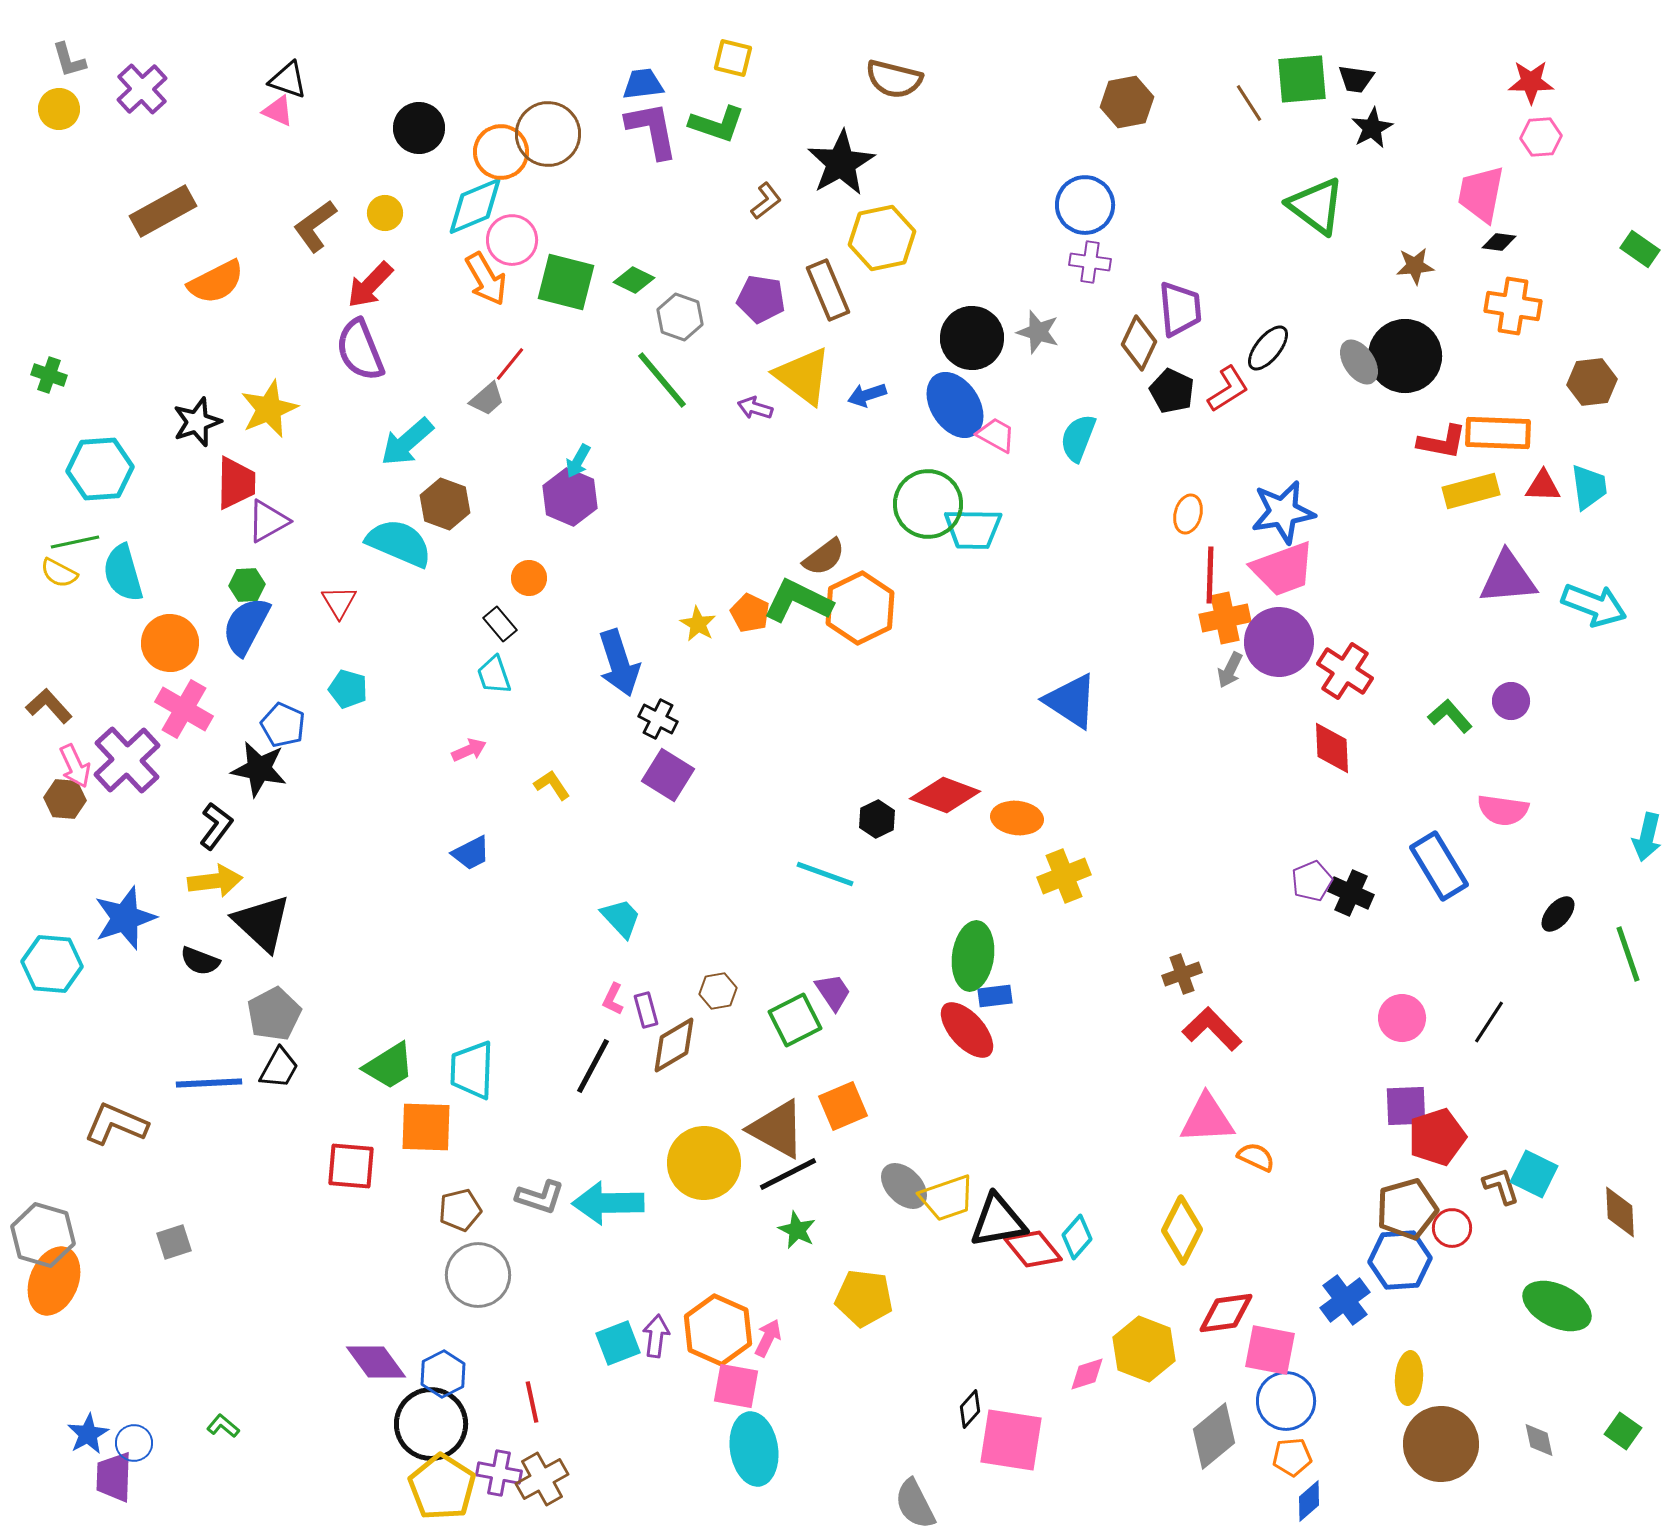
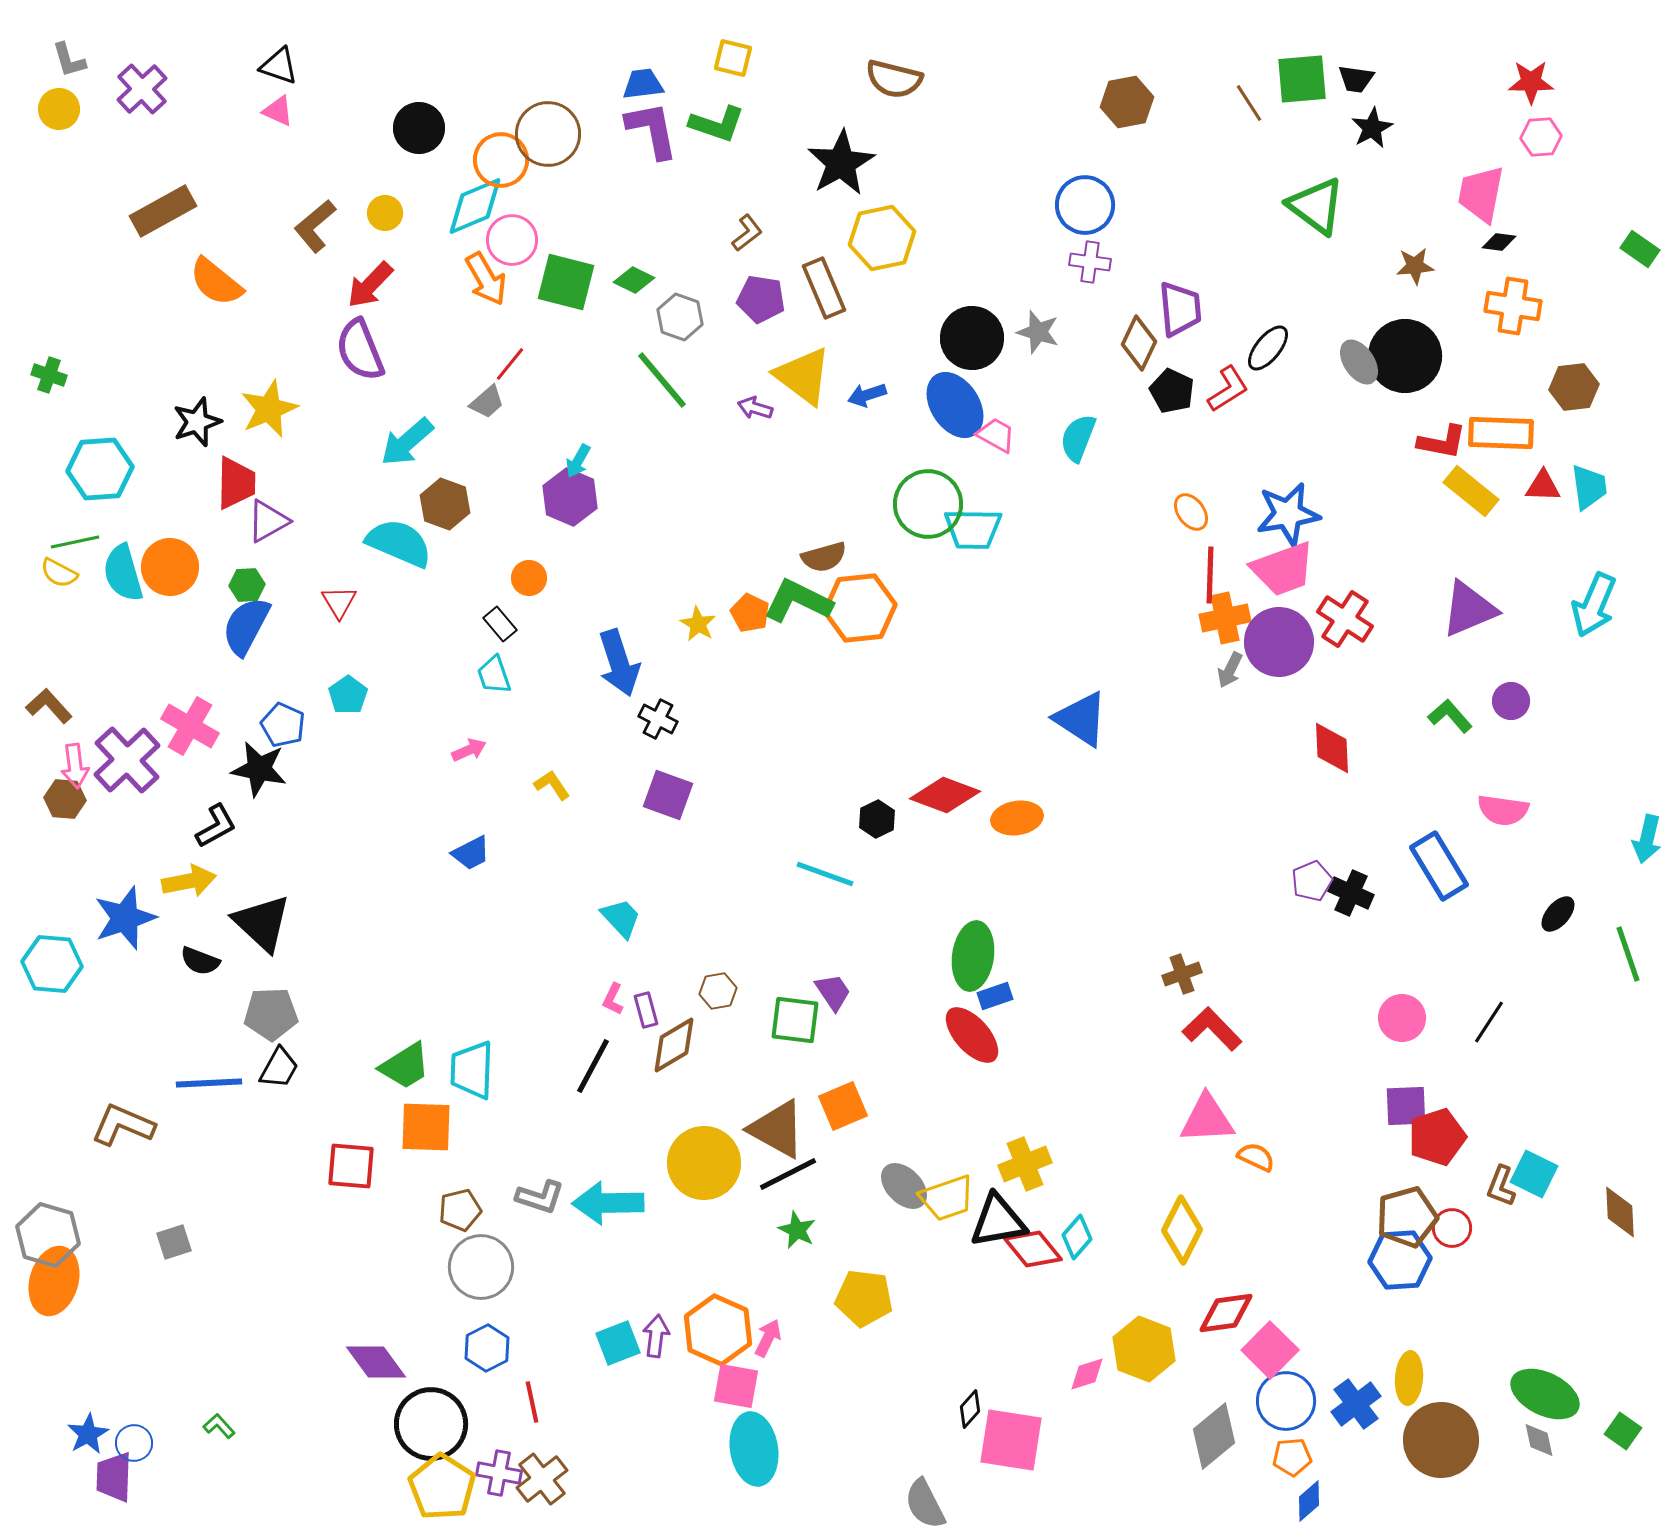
black triangle at (288, 80): moved 9 px left, 14 px up
orange circle at (501, 152): moved 8 px down
brown L-shape at (766, 201): moved 19 px left, 32 px down
brown L-shape at (315, 226): rotated 4 degrees counterclockwise
orange semicircle at (216, 282): rotated 66 degrees clockwise
brown rectangle at (828, 290): moved 4 px left, 2 px up
brown hexagon at (1592, 382): moved 18 px left, 5 px down
gray trapezoid at (487, 399): moved 3 px down
orange rectangle at (1498, 433): moved 3 px right
yellow rectangle at (1471, 491): rotated 54 degrees clockwise
blue star at (1283, 512): moved 5 px right, 2 px down
orange ellipse at (1188, 514): moved 3 px right, 2 px up; rotated 51 degrees counterclockwise
brown semicircle at (824, 557): rotated 21 degrees clockwise
purple triangle at (1508, 578): moved 39 px left, 31 px down; rotated 18 degrees counterclockwise
cyan arrow at (1594, 605): rotated 92 degrees clockwise
orange hexagon at (860, 608): rotated 20 degrees clockwise
orange circle at (170, 643): moved 76 px up
red cross at (1345, 671): moved 52 px up
cyan pentagon at (348, 689): moved 6 px down; rotated 21 degrees clockwise
blue triangle at (1071, 701): moved 10 px right, 18 px down
pink cross at (184, 709): moved 6 px right, 17 px down
pink arrow at (75, 766): rotated 18 degrees clockwise
purple square at (668, 775): moved 20 px down; rotated 12 degrees counterclockwise
orange ellipse at (1017, 818): rotated 15 degrees counterclockwise
black L-shape at (216, 826): rotated 24 degrees clockwise
cyan arrow at (1647, 837): moved 2 px down
yellow cross at (1064, 876): moved 39 px left, 288 px down
yellow arrow at (215, 881): moved 26 px left; rotated 4 degrees counterclockwise
blue rectangle at (995, 996): rotated 12 degrees counterclockwise
gray pentagon at (274, 1014): moved 3 px left; rotated 26 degrees clockwise
green square at (795, 1020): rotated 34 degrees clockwise
red ellipse at (967, 1030): moved 5 px right, 5 px down
green trapezoid at (389, 1066): moved 16 px right
brown L-shape at (116, 1124): moved 7 px right, 1 px down
brown L-shape at (1501, 1186): rotated 141 degrees counterclockwise
brown pentagon at (1407, 1209): moved 8 px down
gray hexagon at (43, 1235): moved 5 px right
gray circle at (478, 1275): moved 3 px right, 8 px up
orange ellipse at (54, 1281): rotated 6 degrees counterclockwise
blue cross at (1345, 1300): moved 11 px right, 104 px down
green ellipse at (1557, 1306): moved 12 px left, 88 px down
pink square at (1270, 1350): rotated 34 degrees clockwise
blue hexagon at (443, 1374): moved 44 px right, 26 px up
green L-shape at (223, 1426): moved 4 px left; rotated 8 degrees clockwise
brown circle at (1441, 1444): moved 4 px up
brown cross at (542, 1479): rotated 9 degrees counterclockwise
gray semicircle at (915, 1504): moved 10 px right
